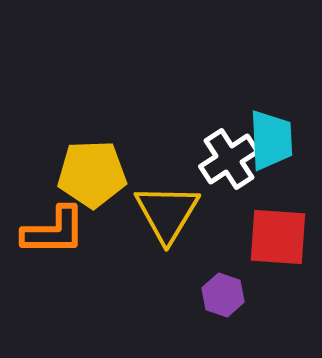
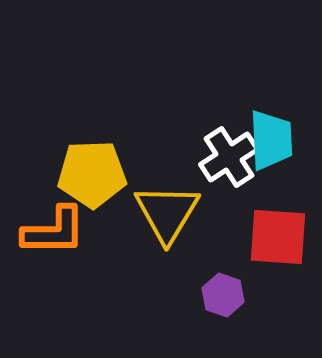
white cross: moved 2 px up
